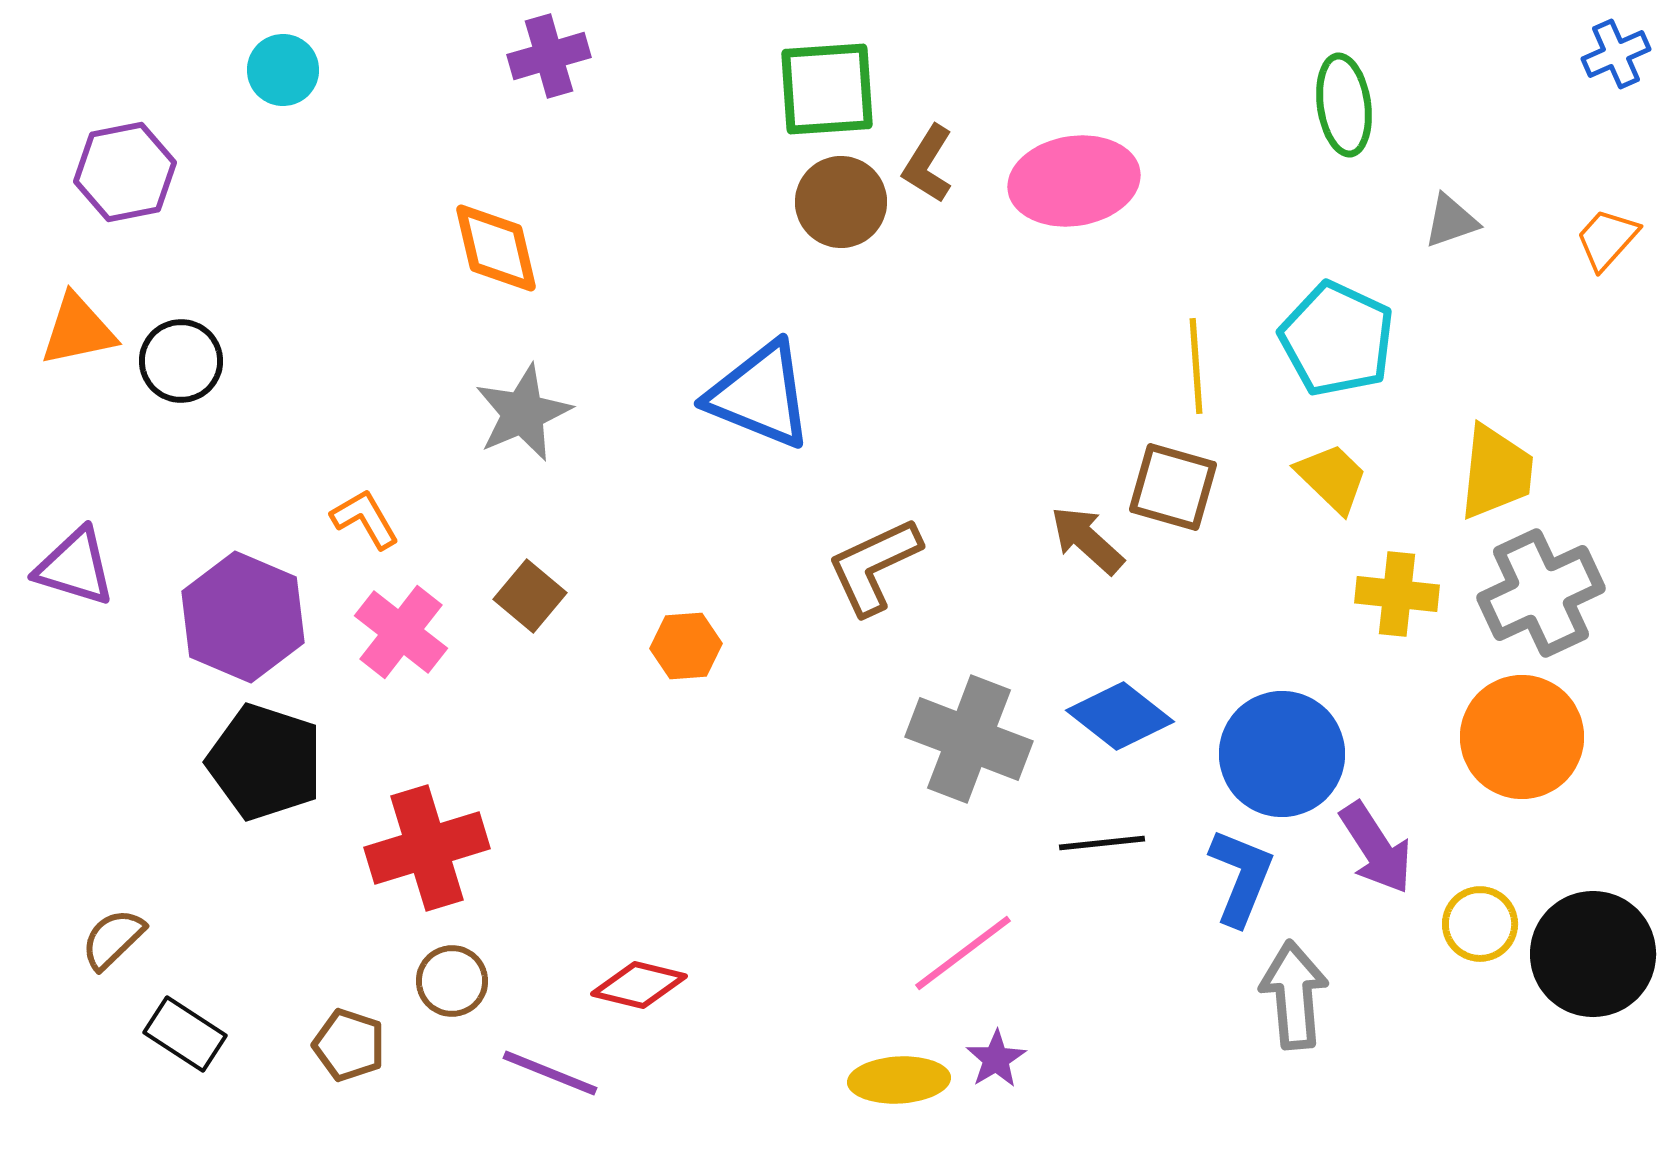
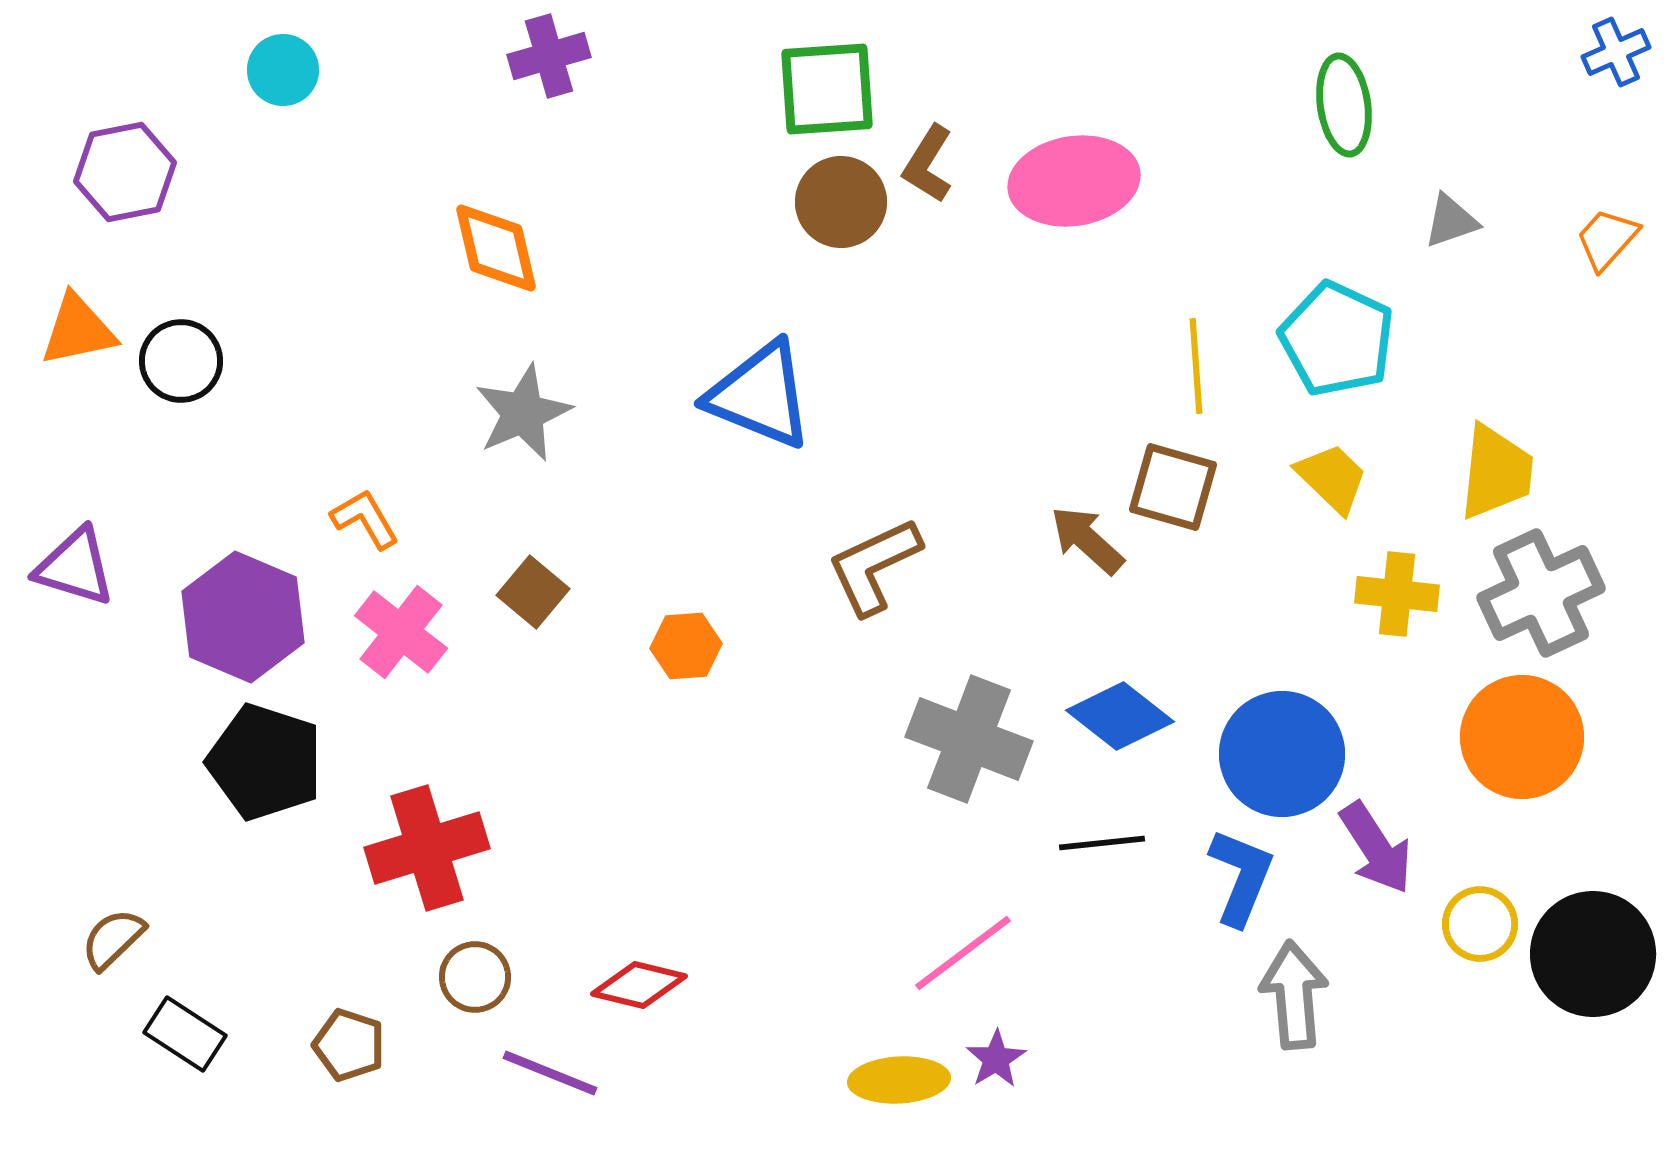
blue cross at (1616, 54): moved 2 px up
brown square at (530, 596): moved 3 px right, 4 px up
brown circle at (452, 981): moved 23 px right, 4 px up
